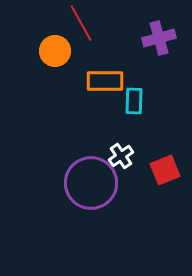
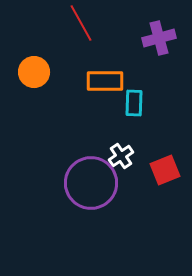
orange circle: moved 21 px left, 21 px down
cyan rectangle: moved 2 px down
